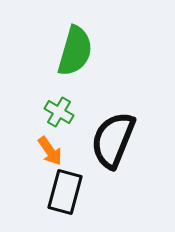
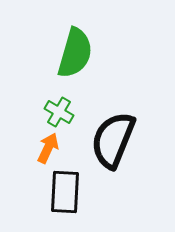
green semicircle: moved 2 px down
orange arrow: moved 2 px left, 3 px up; rotated 120 degrees counterclockwise
black rectangle: rotated 12 degrees counterclockwise
